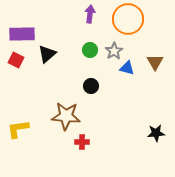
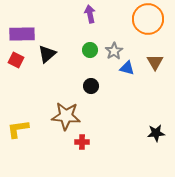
purple arrow: rotated 18 degrees counterclockwise
orange circle: moved 20 px right
